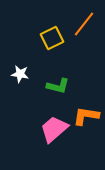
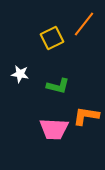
pink trapezoid: rotated 136 degrees counterclockwise
